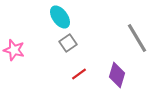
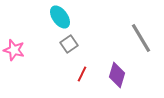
gray line: moved 4 px right
gray square: moved 1 px right, 1 px down
red line: moved 3 px right; rotated 28 degrees counterclockwise
